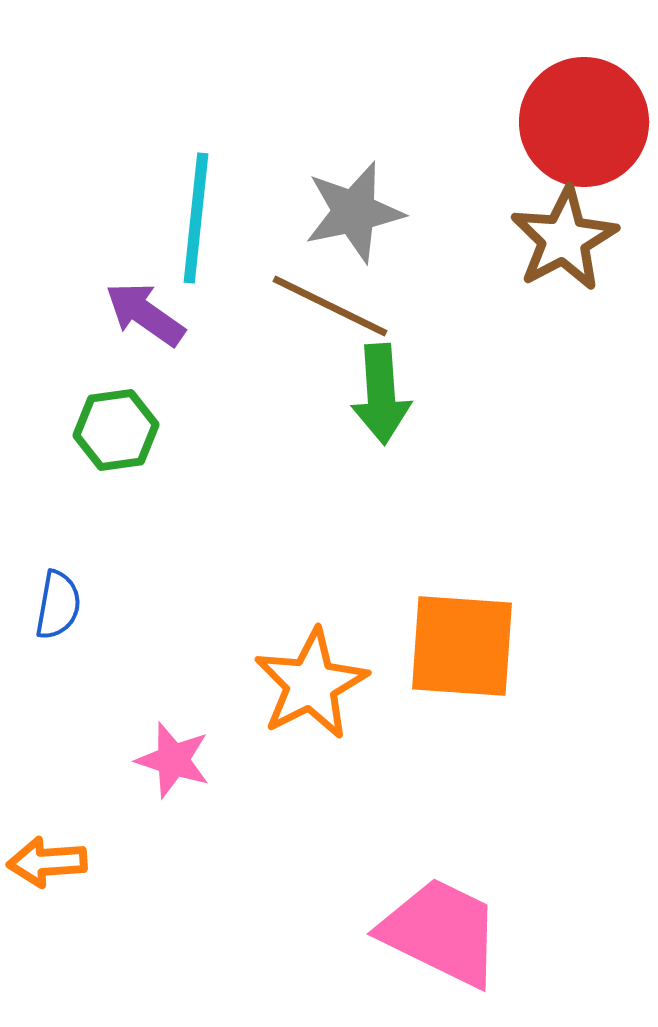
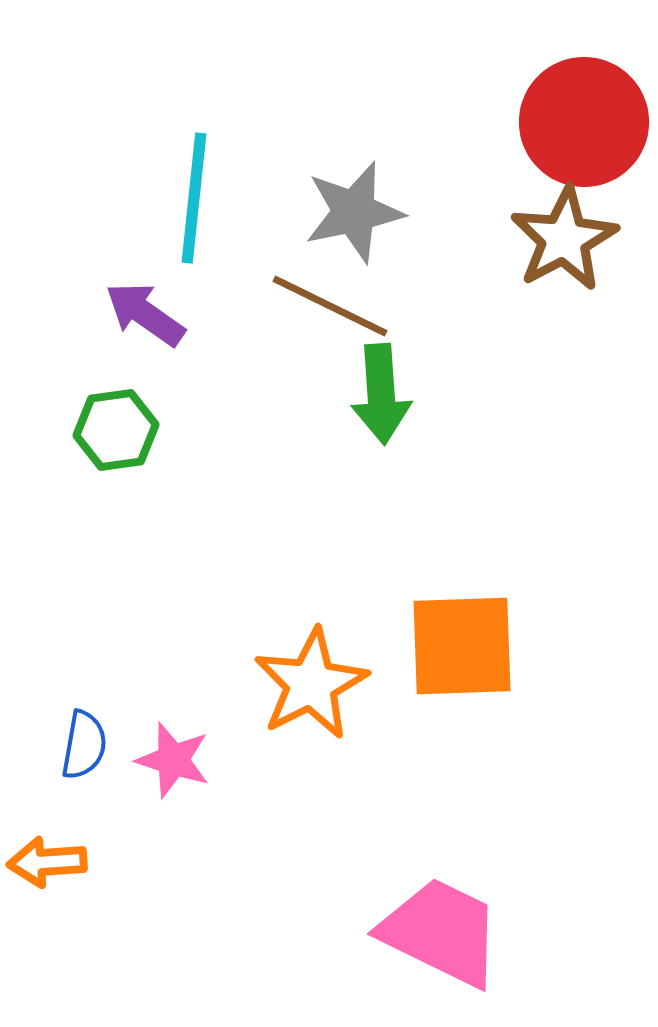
cyan line: moved 2 px left, 20 px up
blue semicircle: moved 26 px right, 140 px down
orange square: rotated 6 degrees counterclockwise
